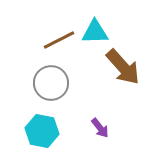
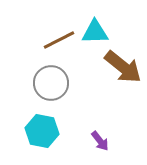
brown arrow: rotated 9 degrees counterclockwise
purple arrow: moved 13 px down
